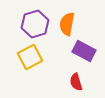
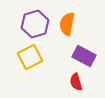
purple rectangle: moved 5 px down
